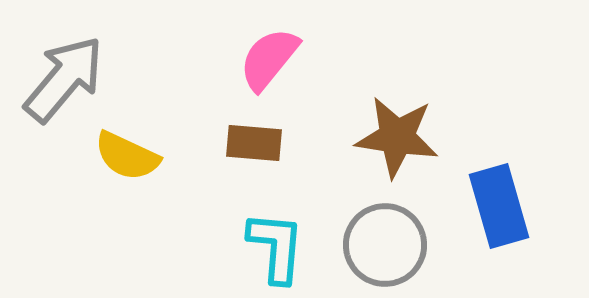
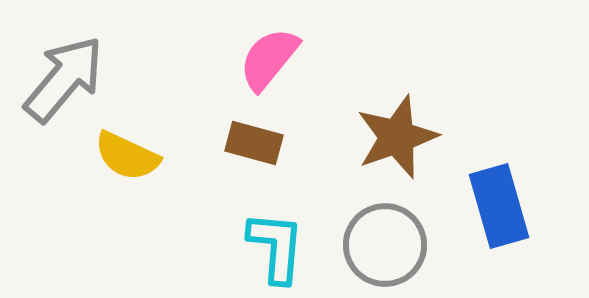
brown star: rotated 28 degrees counterclockwise
brown rectangle: rotated 10 degrees clockwise
